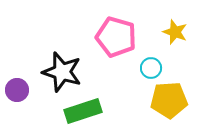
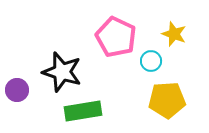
yellow star: moved 1 px left, 2 px down
pink pentagon: rotated 9 degrees clockwise
cyan circle: moved 7 px up
yellow pentagon: moved 2 px left
green rectangle: rotated 9 degrees clockwise
